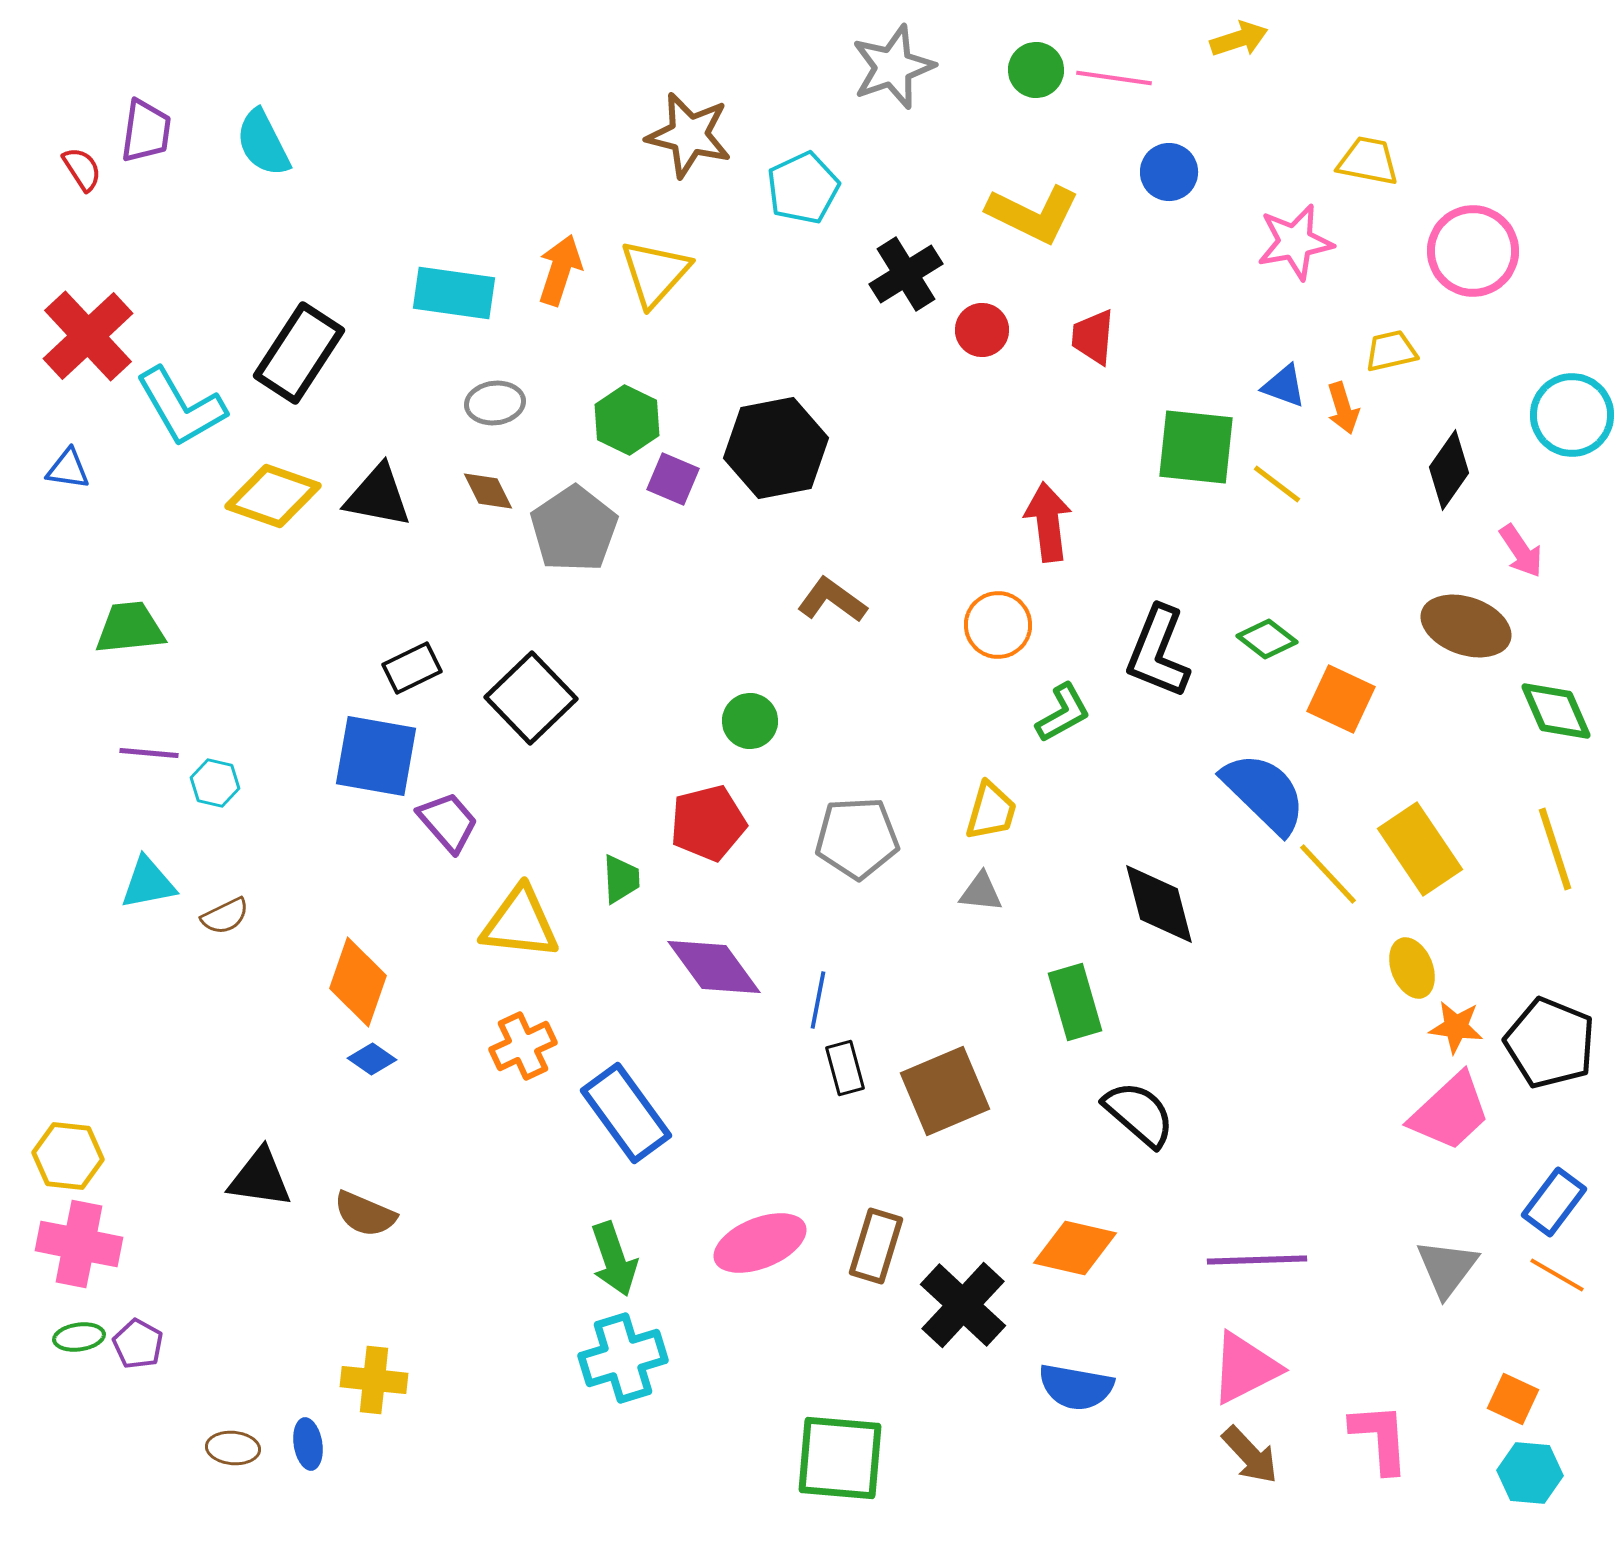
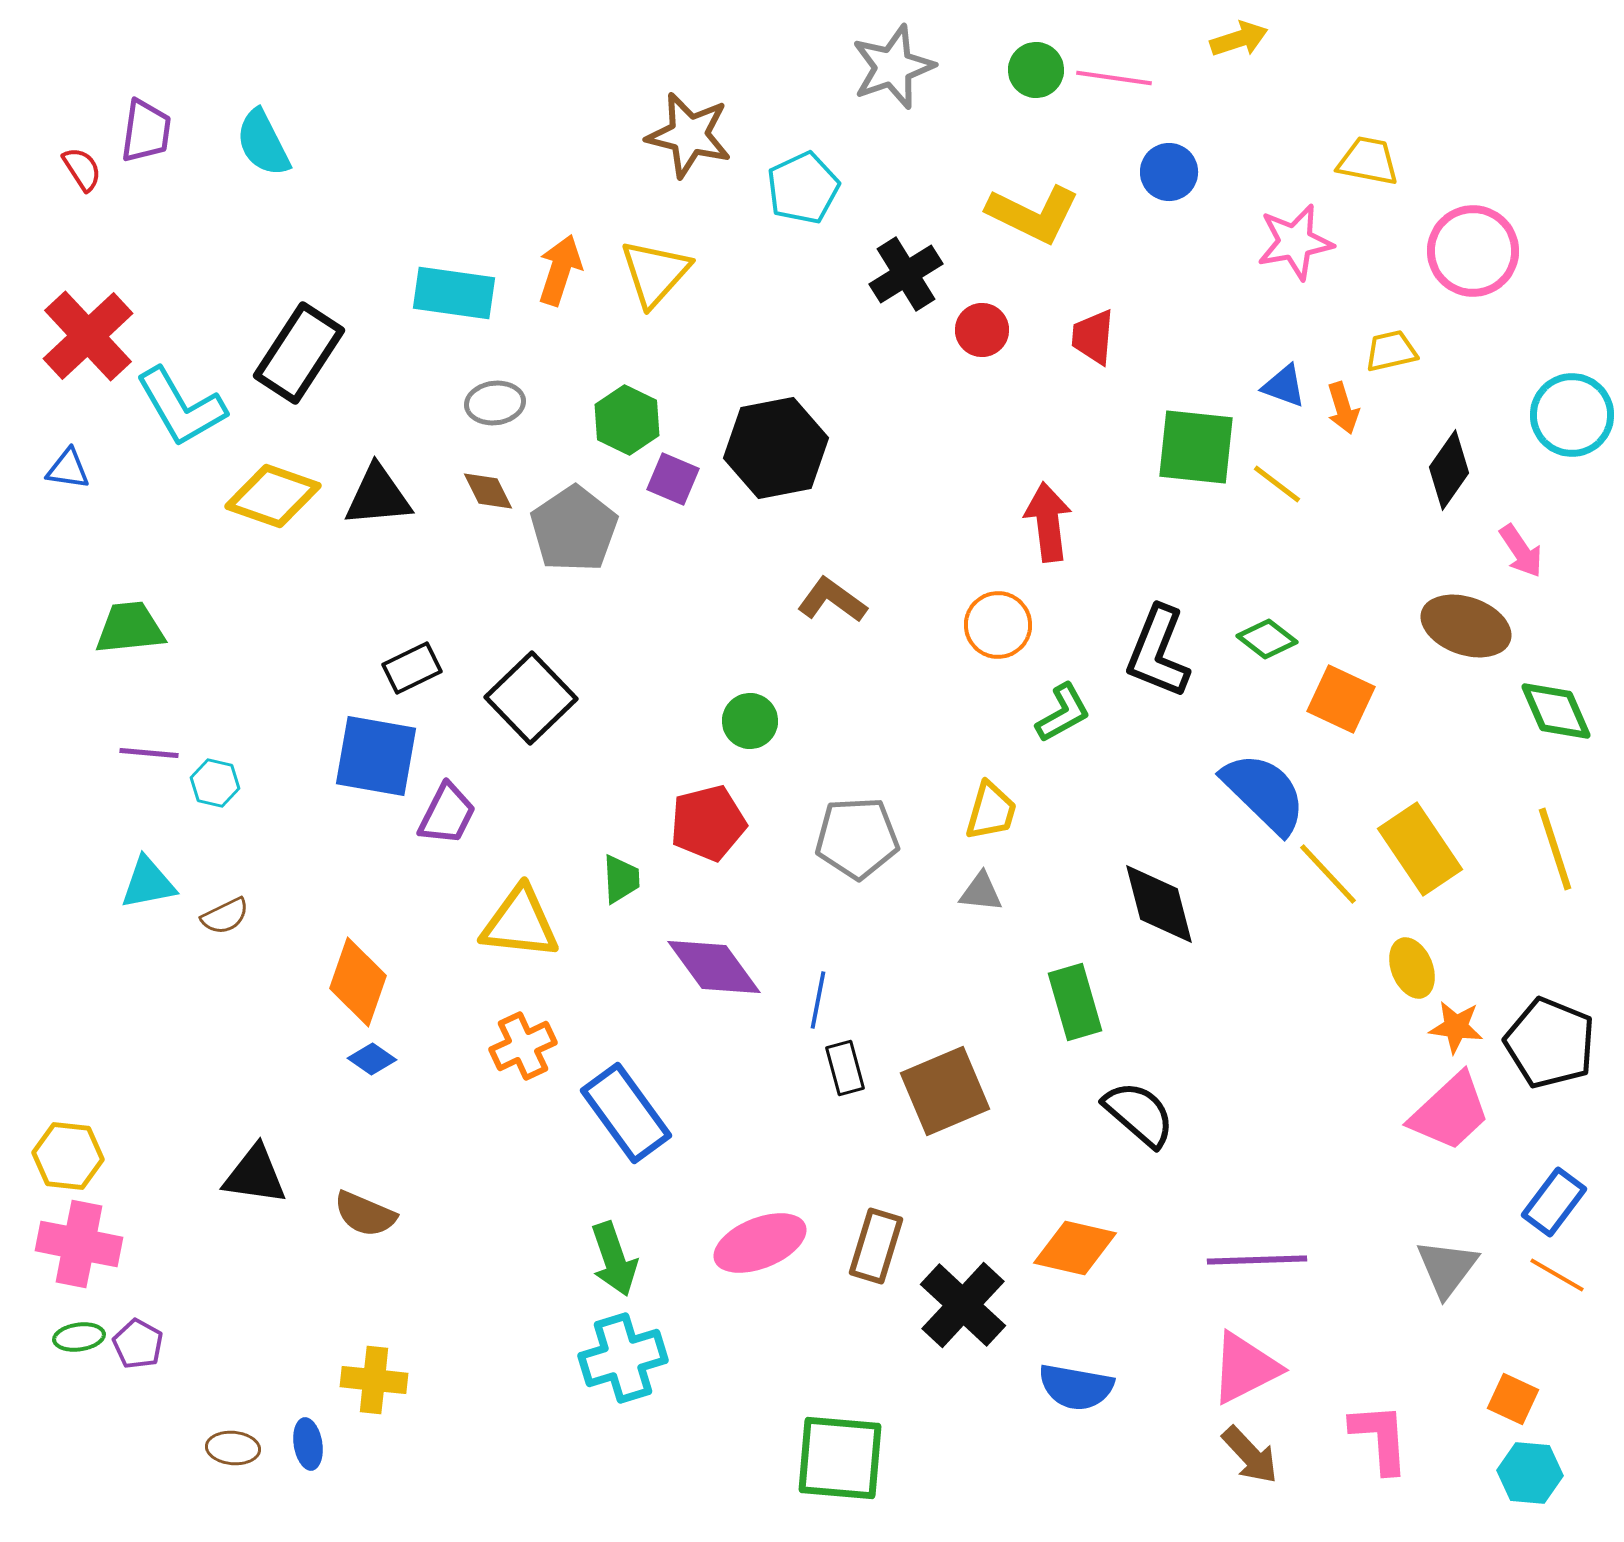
black triangle at (378, 496): rotated 16 degrees counterclockwise
purple trapezoid at (448, 822): moved 1 px left, 8 px up; rotated 68 degrees clockwise
black triangle at (260, 1178): moved 5 px left, 3 px up
